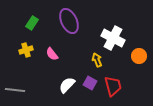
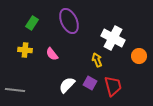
yellow cross: moved 1 px left; rotated 24 degrees clockwise
